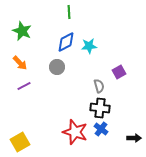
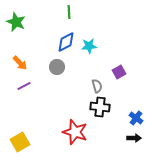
green star: moved 6 px left, 9 px up
gray semicircle: moved 2 px left
black cross: moved 1 px up
blue cross: moved 35 px right, 11 px up
